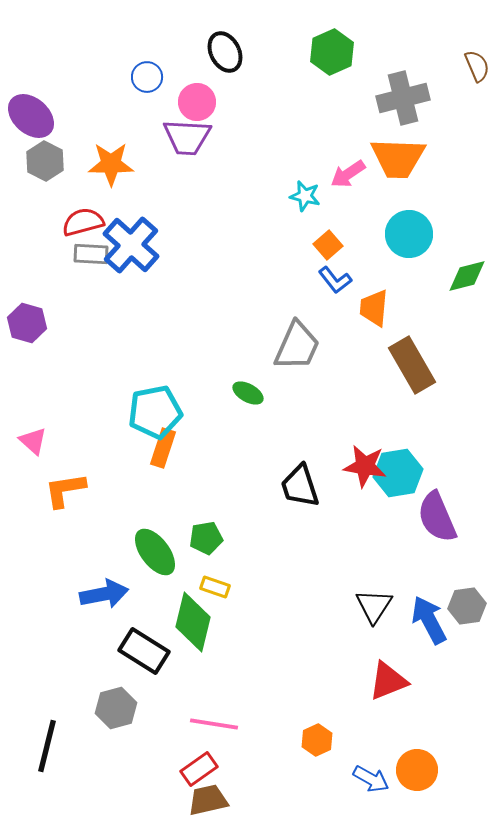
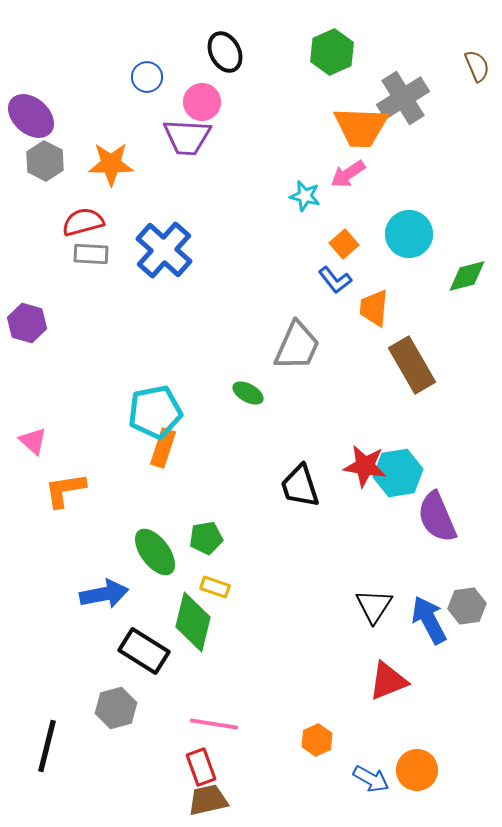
gray cross at (403, 98): rotated 18 degrees counterclockwise
pink circle at (197, 102): moved 5 px right
orange trapezoid at (398, 158): moved 37 px left, 31 px up
blue cross at (131, 245): moved 33 px right, 5 px down
orange square at (328, 245): moved 16 px right, 1 px up
red rectangle at (199, 769): moved 2 px right, 2 px up; rotated 75 degrees counterclockwise
